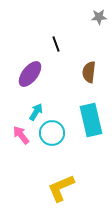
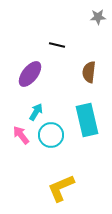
gray star: moved 1 px left
black line: moved 1 px right, 1 px down; rotated 56 degrees counterclockwise
cyan rectangle: moved 4 px left
cyan circle: moved 1 px left, 2 px down
